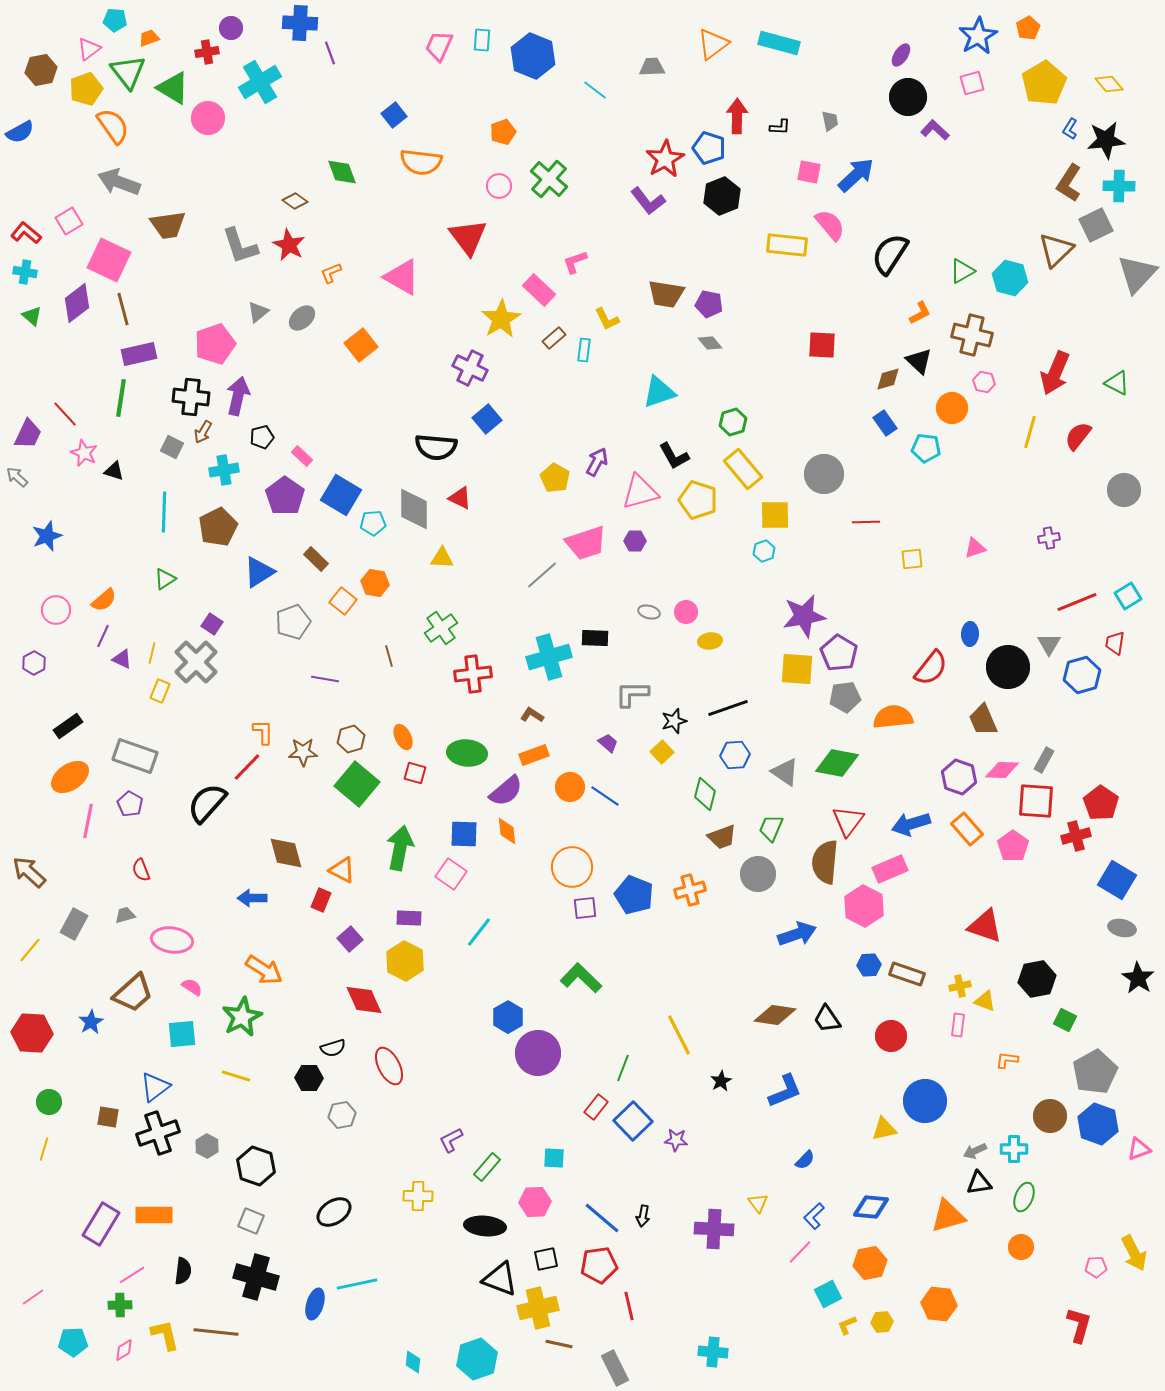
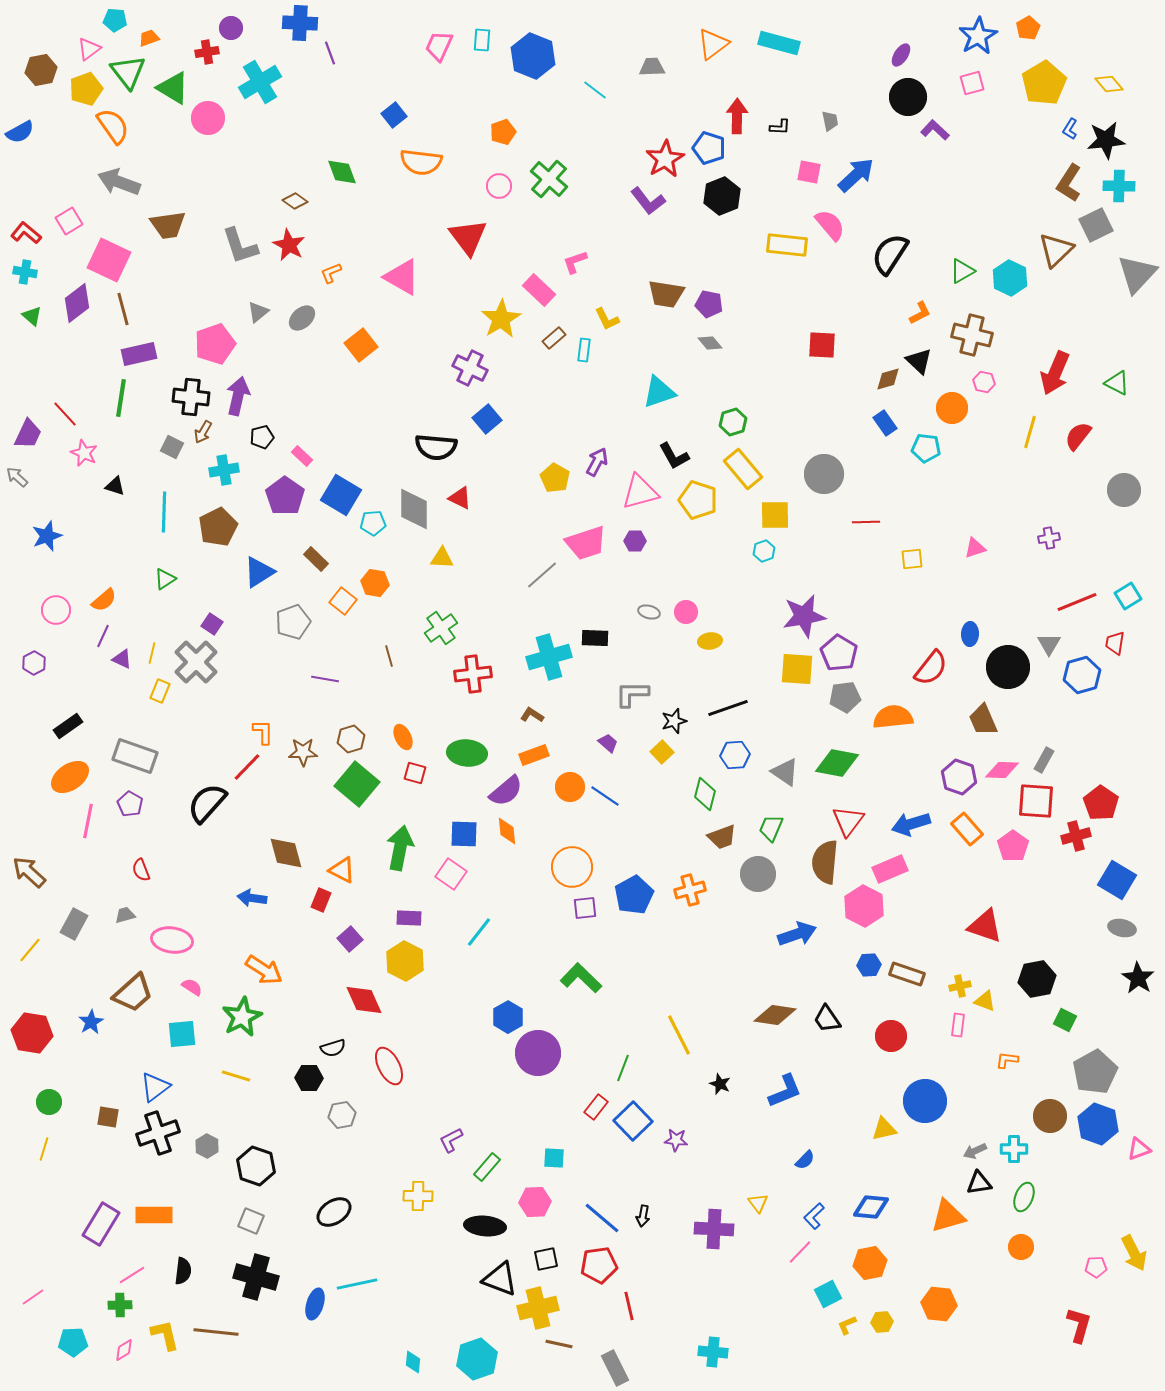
cyan hexagon at (1010, 278): rotated 12 degrees clockwise
black triangle at (114, 471): moved 1 px right, 15 px down
blue pentagon at (634, 895): rotated 21 degrees clockwise
blue arrow at (252, 898): rotated 8 degrees clockwise
red hexagon at (32, 1033): rotated 6 degrees clockwise
black star at (721, 1081): moved 1 px left, 3 px down; rotated 20 degrees counterclockwise
